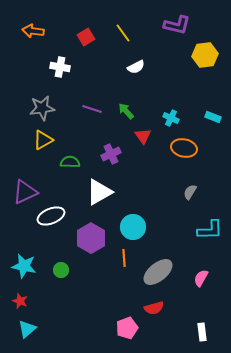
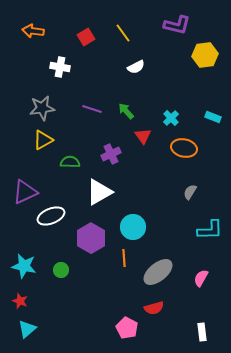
cyan cross: rotated 21 degrees clockwise
pink pentagon: rotated 25 degrees counterclockwise
